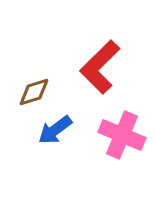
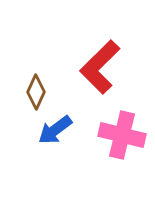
brown diamond: moved 2 px right; rotated 48 degrees counterclockwise
pink cross: rotated 9 degrees counterclockwise
